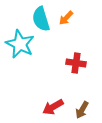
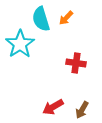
cyan star: rotated 12 degrees clockwise
